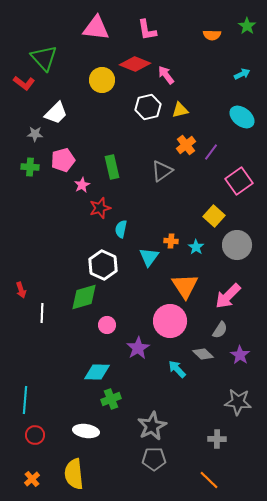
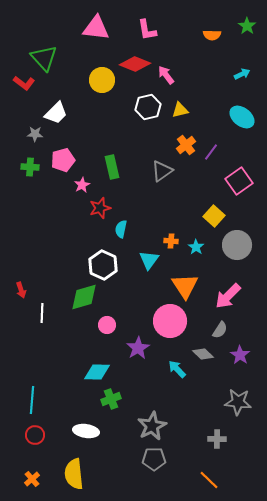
cyan triangle at (149, 257): moved 3 px down
cyan line at (25, 400): moved 7 px right
